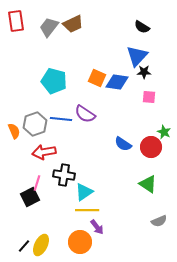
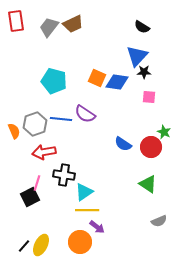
purple arrow: rotated 14 degrees counterclockwise
